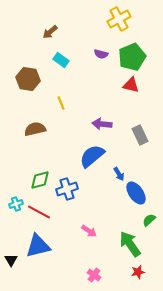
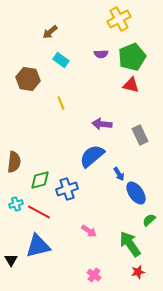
purple semicircle: rotated 16 degrees counterclockwise
brown semicircle: moved 21 px left, 33 px down; rotated 110 degrees clockwise
